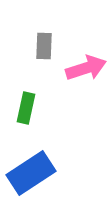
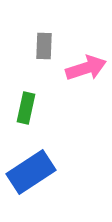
blue rectangle: moved 1 px up
